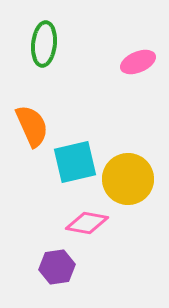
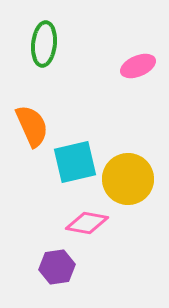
pink ellipse: moved 4 px down
